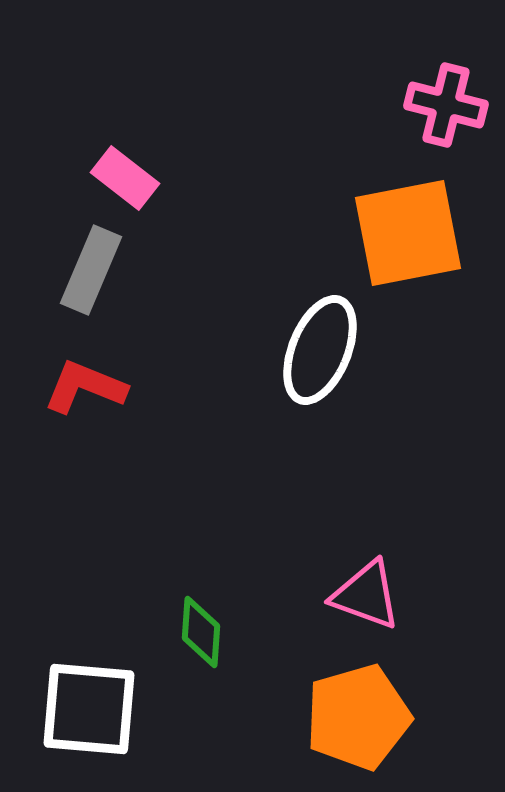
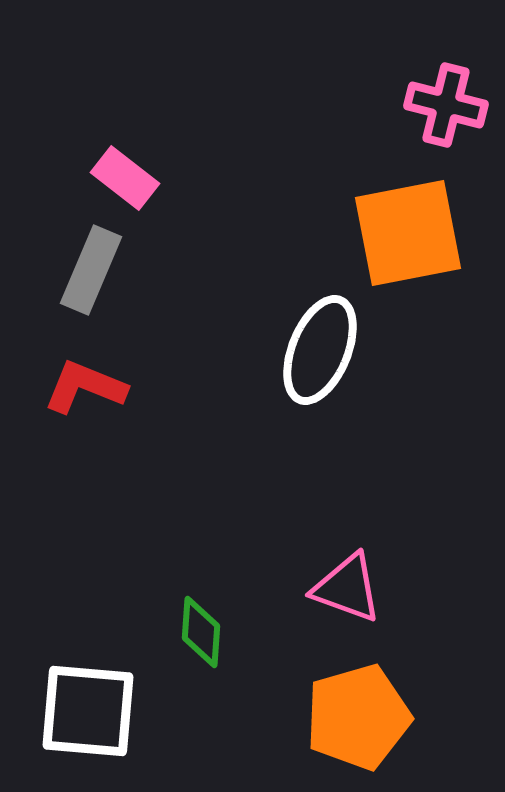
pink triangle: moved 19 px left, 7 px up
white square: moved 1 px left, 2 px down
